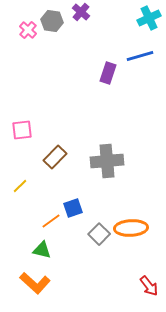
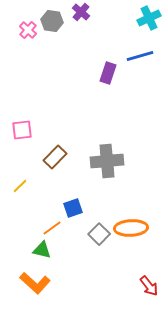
orange line: moved 1 px right, 7 px down
